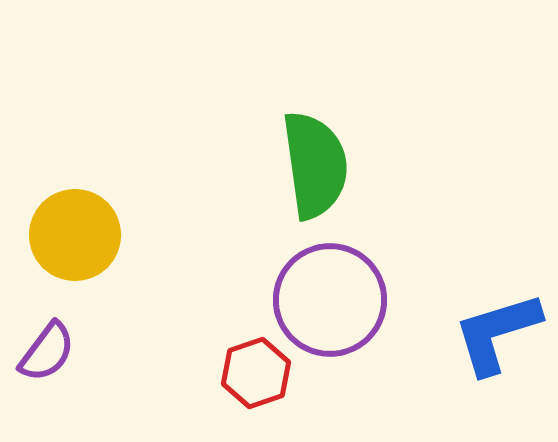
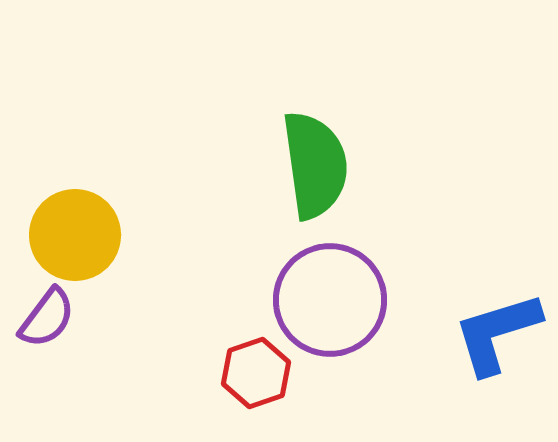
purple semicircle: moved 34 px up
